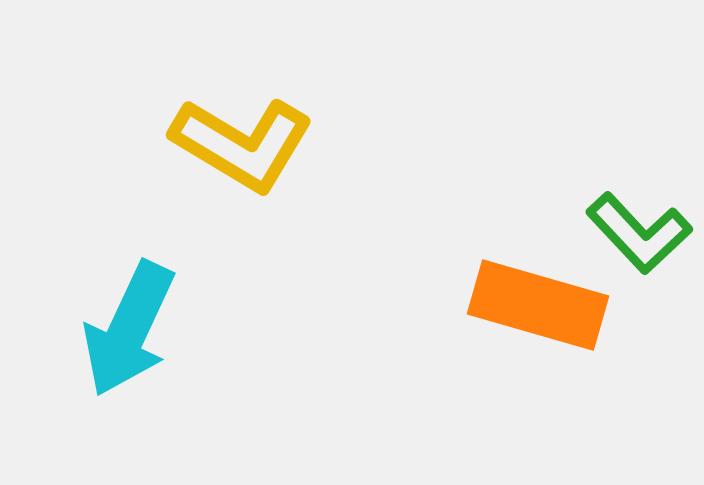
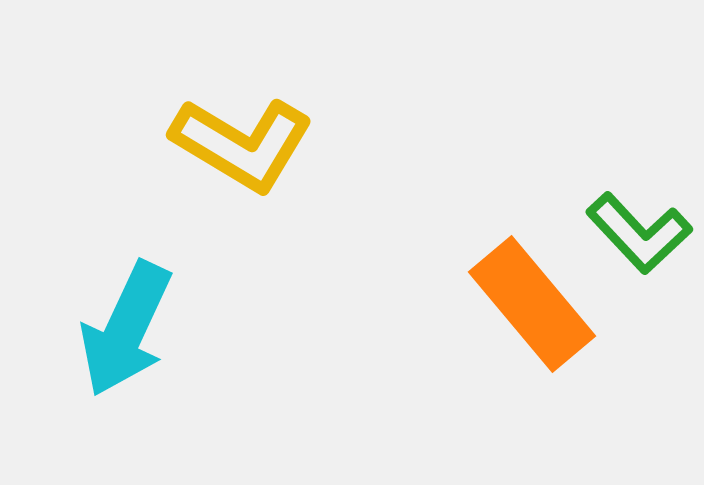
orange rectangle: moved 6 px left, 1 px up; rotated 34 degrees clockwise
cyan arrow: moved 3 px left
